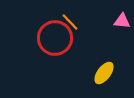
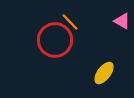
pink triangle: rotated 24 degrees clockwise
red circle: moved 2 px down
